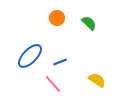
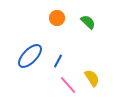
green semicircle: moved 1 px left, 1 px up
blue line: moved 2 px left, 1 px up; rotated 40 degrees counterclockwise
yellow semicircle: moved 5 px left, 2 px up; rotated 24 degrees clockwise
pink line: moved 15 px right, 1 px down
